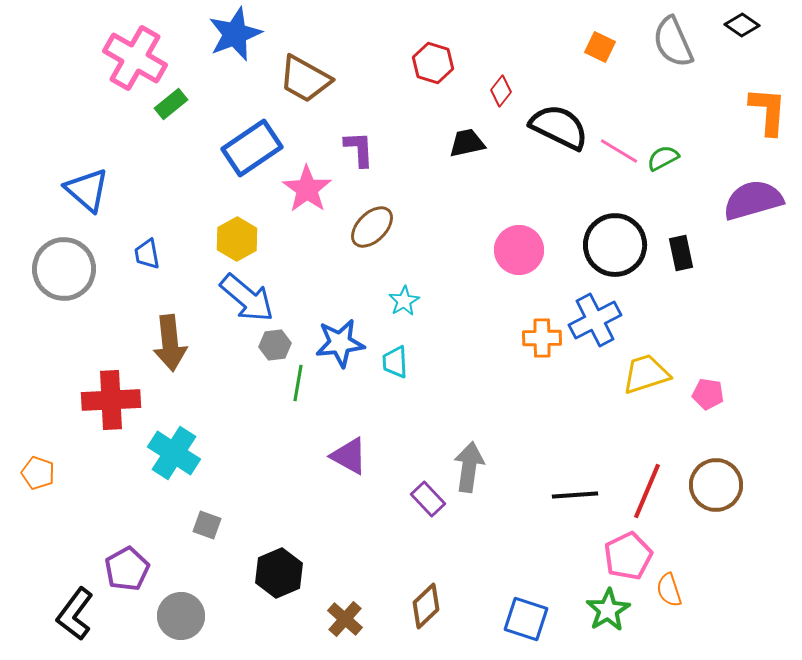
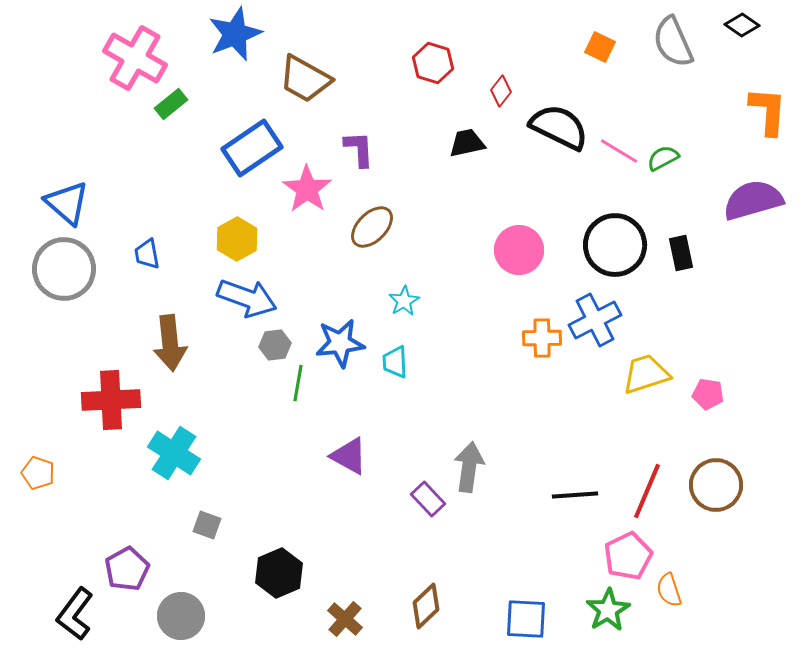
blue triangle at (87, 190): moved 20 px left, 13 px down
blue arrow at (247, 298): rotated 20 degrees counterclockwise
blue square at (526, 619): rotated 15 degrees counterclockwise
